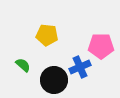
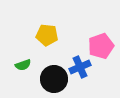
pink pentagon: rotated 20 degrees counterclockwise
green semicircle: rotated 119 degrees clockwise
black circle: moved 1 px up
